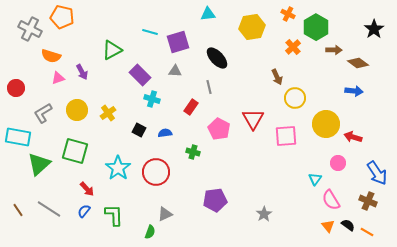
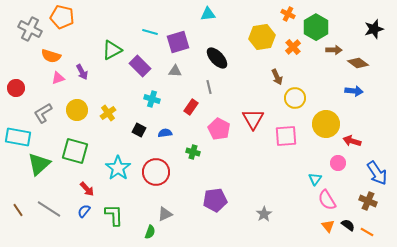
yellow hexagon at (252, 27): moved 10 px right, 10 px down
black star at (374, 29): rotated 18 degrees clockwise
purple rectangle at (140, 75): moved 9 px up
red arrow at (353, 137): moved 1 px left, 4 px down
pink semicircle at (331, 200): moved 4 px left
